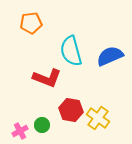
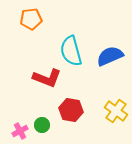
orange pentagon: moved 4 px up
yellow cross: moved 18 px right, 7 px up
